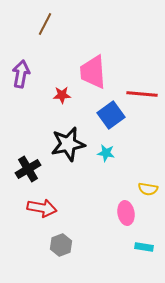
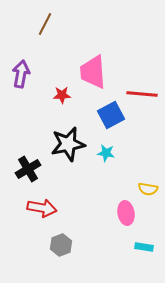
blue square: rotated 8 degrees clockwise
